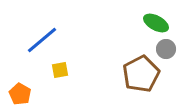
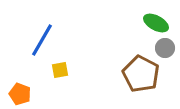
blue line: rotated 20 degrees counterclockwise
gray circle: moved 1 px left, 1 px up
brown pentagon: rotated 18 degrees counterclockwise
orange pentagon: rotated 10 degrees counterclockwise
